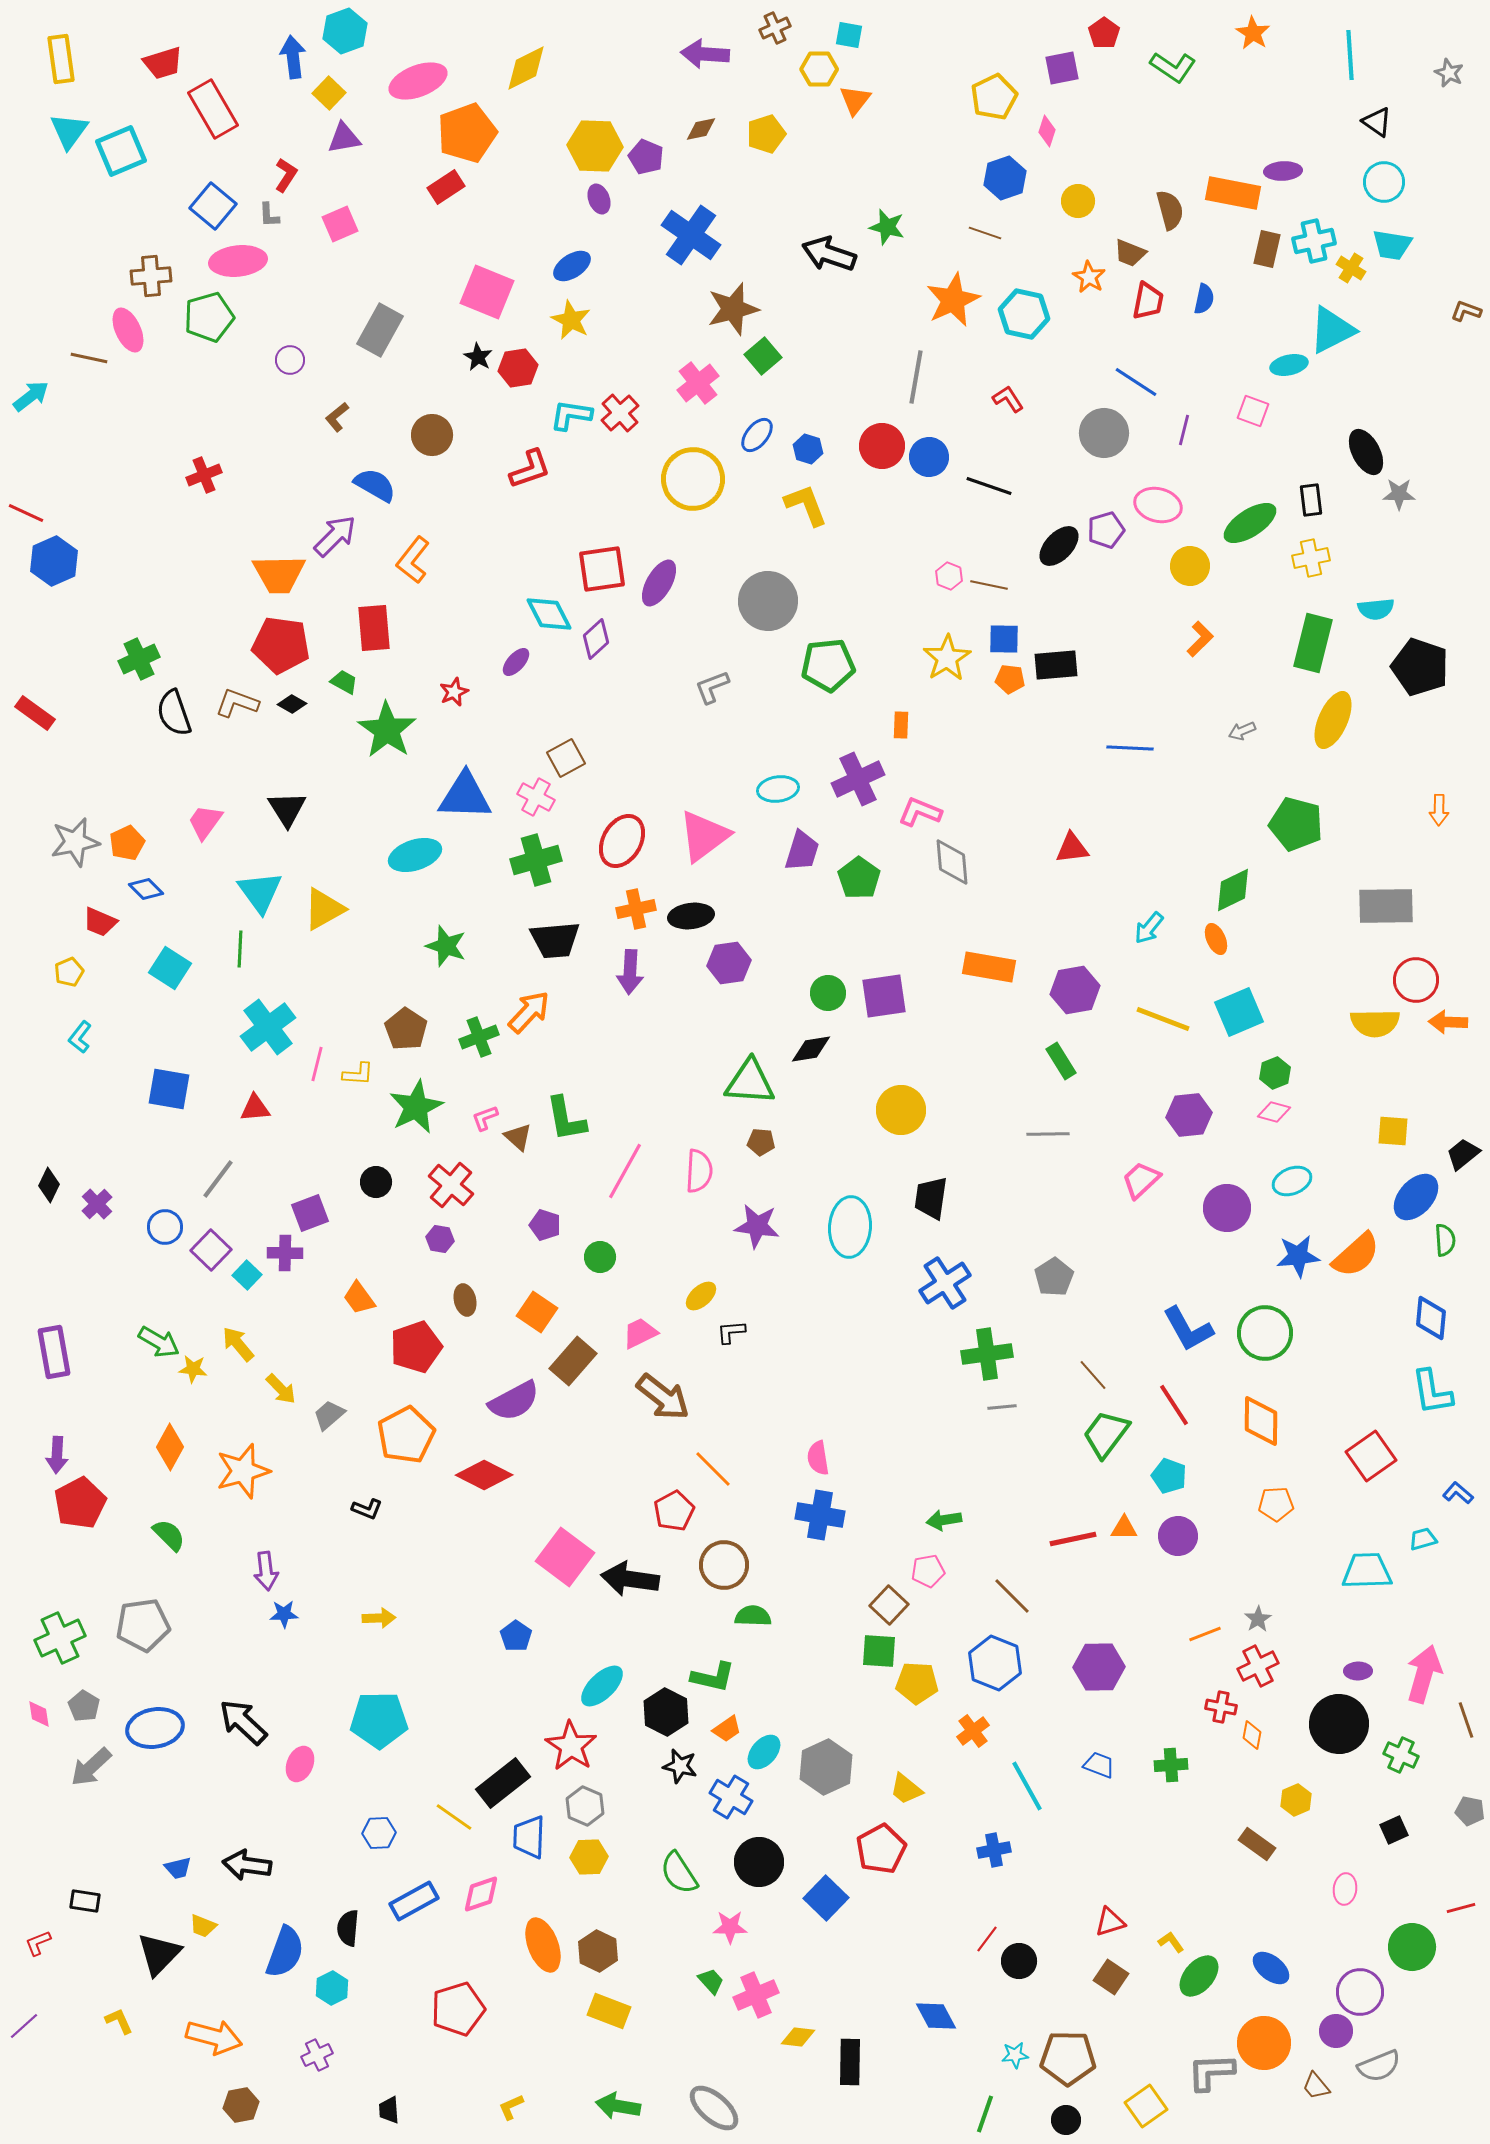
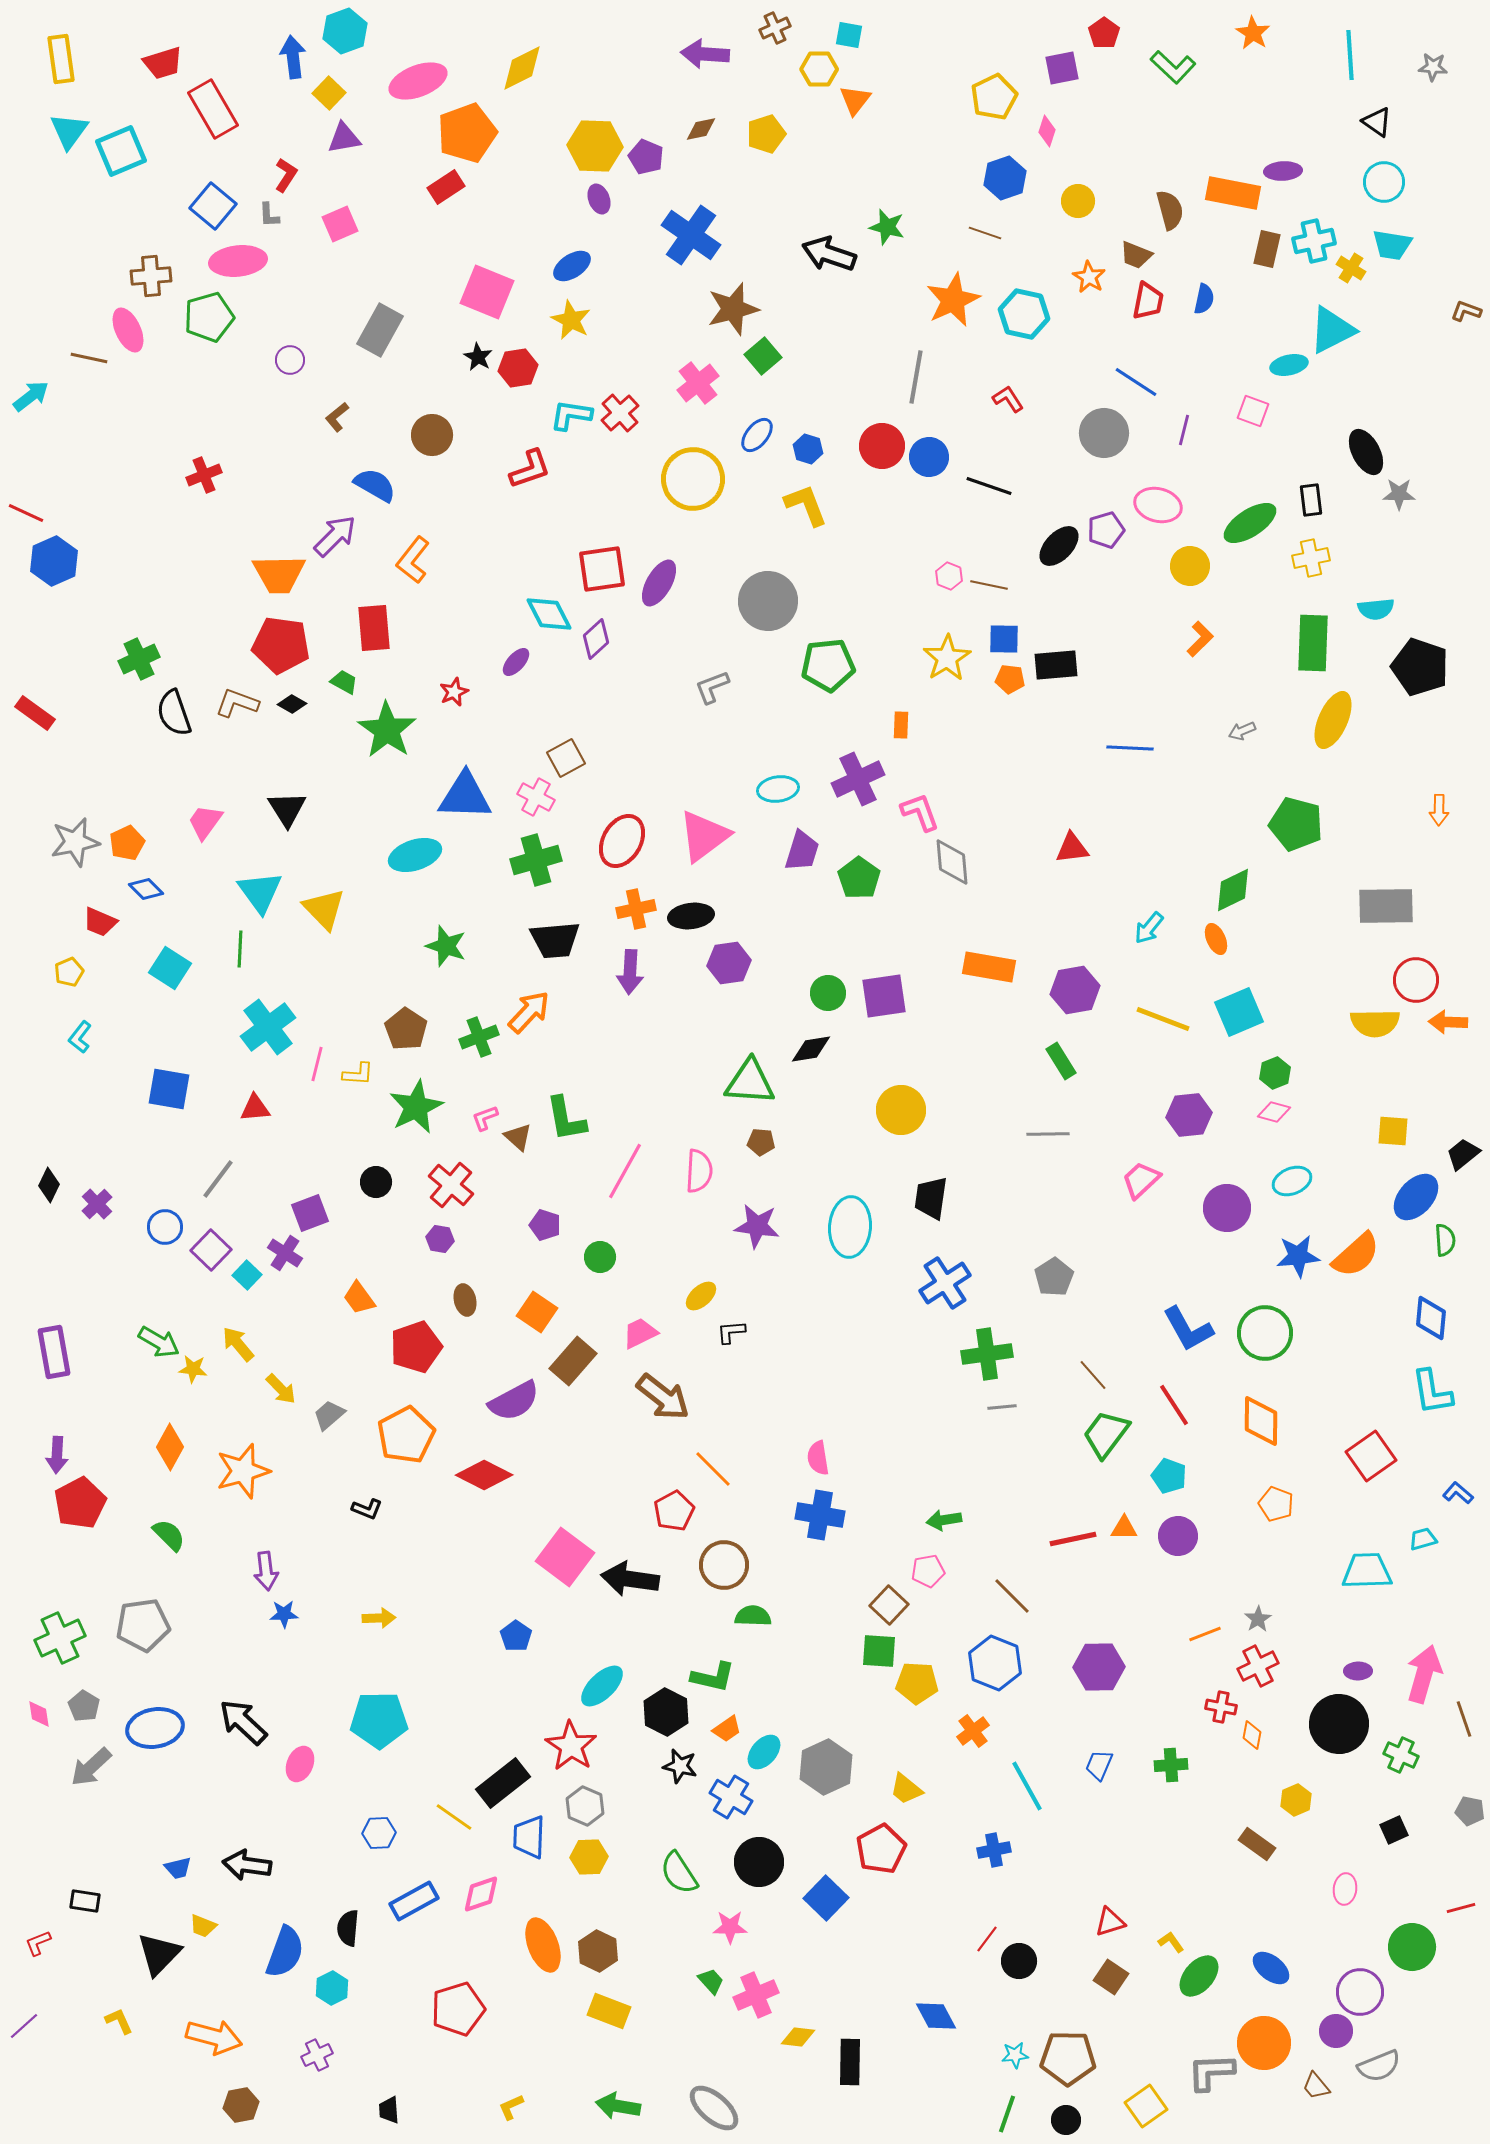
green L-shape at (1173, 67): rotated 9 degrees clockwise
yellow diamond at (526, 68): moved 4 px left
gray star at (1449, 73): moved 16 px left, 6 px up; rotated 20 degrees counterclockwise
brown trapezoid at (1130, 253): moved 6 px right, 2 px down
green rectangle at (1313, 643): rotated 12 degrees counterclockwise
pink L-shape at (920, 812): rotated 48 degrees clockwise
yellow triangle at (324, 909): rotated 45 degrees counterclockwise
purple cross at (285, 1253): rotated 32 degrees clockwise
orange pentagon at (1276, 1504): rotated 24 degrees clockwise
brown line at (1466, 1720): moved 2 px left, 1 px up
blue trapezoid at (1099, 1765): rotated 88 degrees counterclockwise
green line at (985, 2114): moved 22 px right
